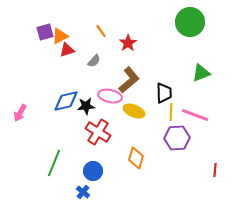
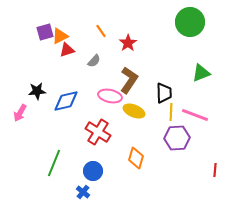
brown L-shape: rotated 16 degrees counterclockwise
black star: moved 49 px left, 15 px up
